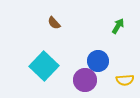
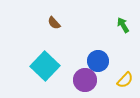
green arrow: moved 5 px right, 1 px up; rotated 63 degrees counterclockwise
cyan square: moved 1 px right
yellow semicircle: rotated 42 degrees counterclockwise
